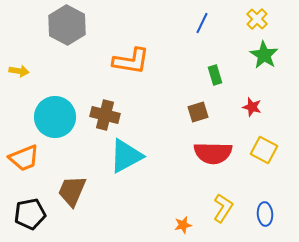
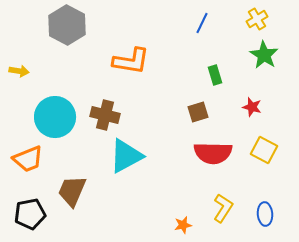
yellow cross: rotated 15 degrees clockwise
orange trapezoid: moved 4 px right, 1 px down
